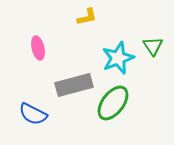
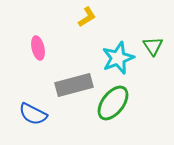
yellow L-shape: rotated 20 degrees counterclockwise
